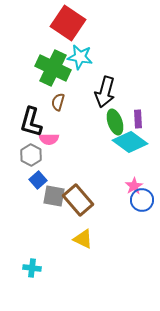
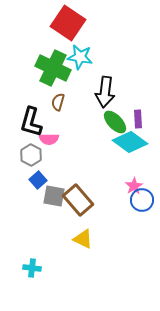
black arrow: rotated 8 degrees counterclockwise
green ellipse: rotated 25 degrees counterclockwise
